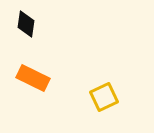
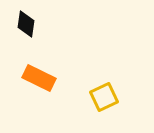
orange rectangle: moved 6 px right
